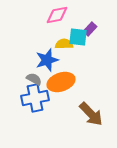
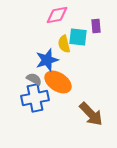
purple rectangle: moved 6 px right, 3 px up; rotated 48 degrees counterclockwise
yellow semicircle: rotated 102 degrees counterclockwise
orange ellipse: moved 3 px left; rotated 52 degrees clockwise
